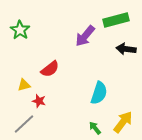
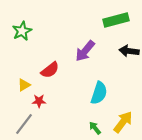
green star: moved 2 px right, 1 px down; rotated 12 degrees clockwise
purple arrow: moved 15 px down
black arrow: moved 3 px right, 2 px down
red semicircle: moved 1 px down
yellow triangle: rotated 16 degrees counterclockwise
red star: rotated 16 degrees counterclockwise
gray line: rotated 10 degrees counterclockwise
